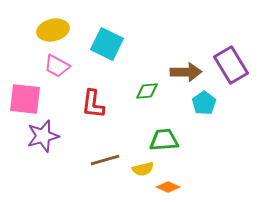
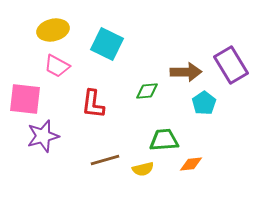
orange diamond: moved 23 px right, 23 px up; rotated 30 degrees counterclockwise
